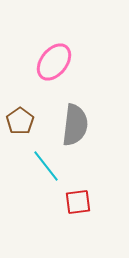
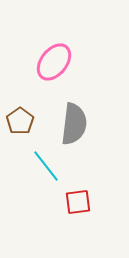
gray semicircle: moved 1 px left, 1 px up
